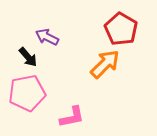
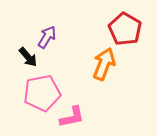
red pentagon: moved 4 px right
purple arrow: rotated 95 degrees clockwise
orange arrow: moved 1 px left; rotated 24 degrees counterclockwise
pink pentagon: moved 15 px right
